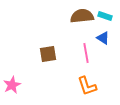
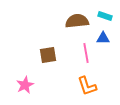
brown semicircle: moved 5 px left, 5 px down
blue triangle: rotated 32 degrees counterclockwise
brown square: moved 1 px down
pink star: moved 13 px right
